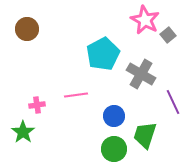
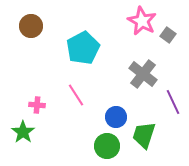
pink star: moved 3 px left, 1 px down
brown circle: moved 4 px right, 3 px up
gray square: rotated 14 degrees counterclockwise
cyan pentagon: moved 20 px left, 6 px up
gray cross: moved 2 px right; rotated 8 degrees clockwise
pink line: rotated 65 degrees clockwise
pink cross: rotated 14 degrees clockwise
blue circle: moved 2 px right, 1 px down
green trapezoid: moved 1 px left
green circle: moved 7 px left, 3 px up
